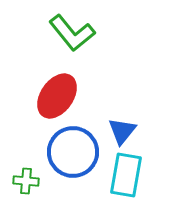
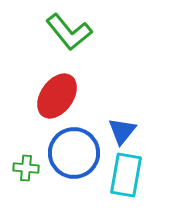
green L-shape: moved 3 px left, 1 px up
blue circle: moved 1 px right, 1 px down
green cross: moved 13 px up
